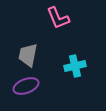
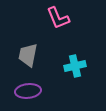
purple ellipse: moved 2 px right, 5 px down; rotated 15 degrees clockwise
